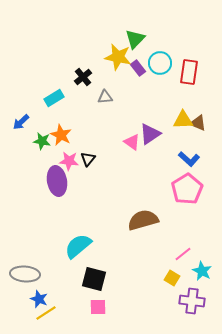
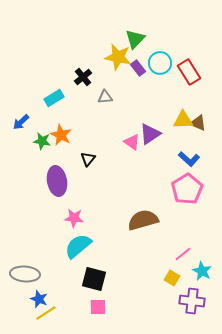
red rectangle: rotated 40 degrees counterclockwise
pink star: moved 5 px right, 57 px down
